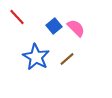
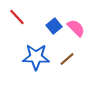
blue star: rotated 28 degrees counterclockwise
